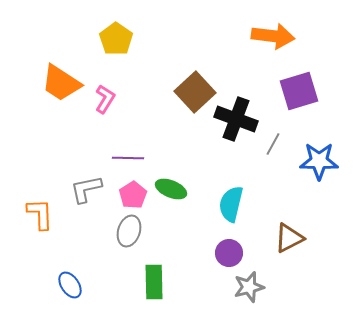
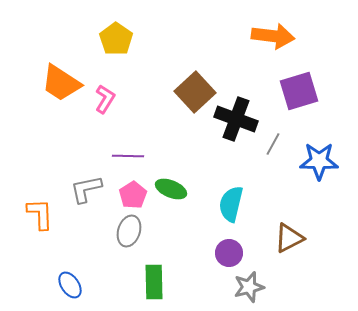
purple line: moved 2 px up
